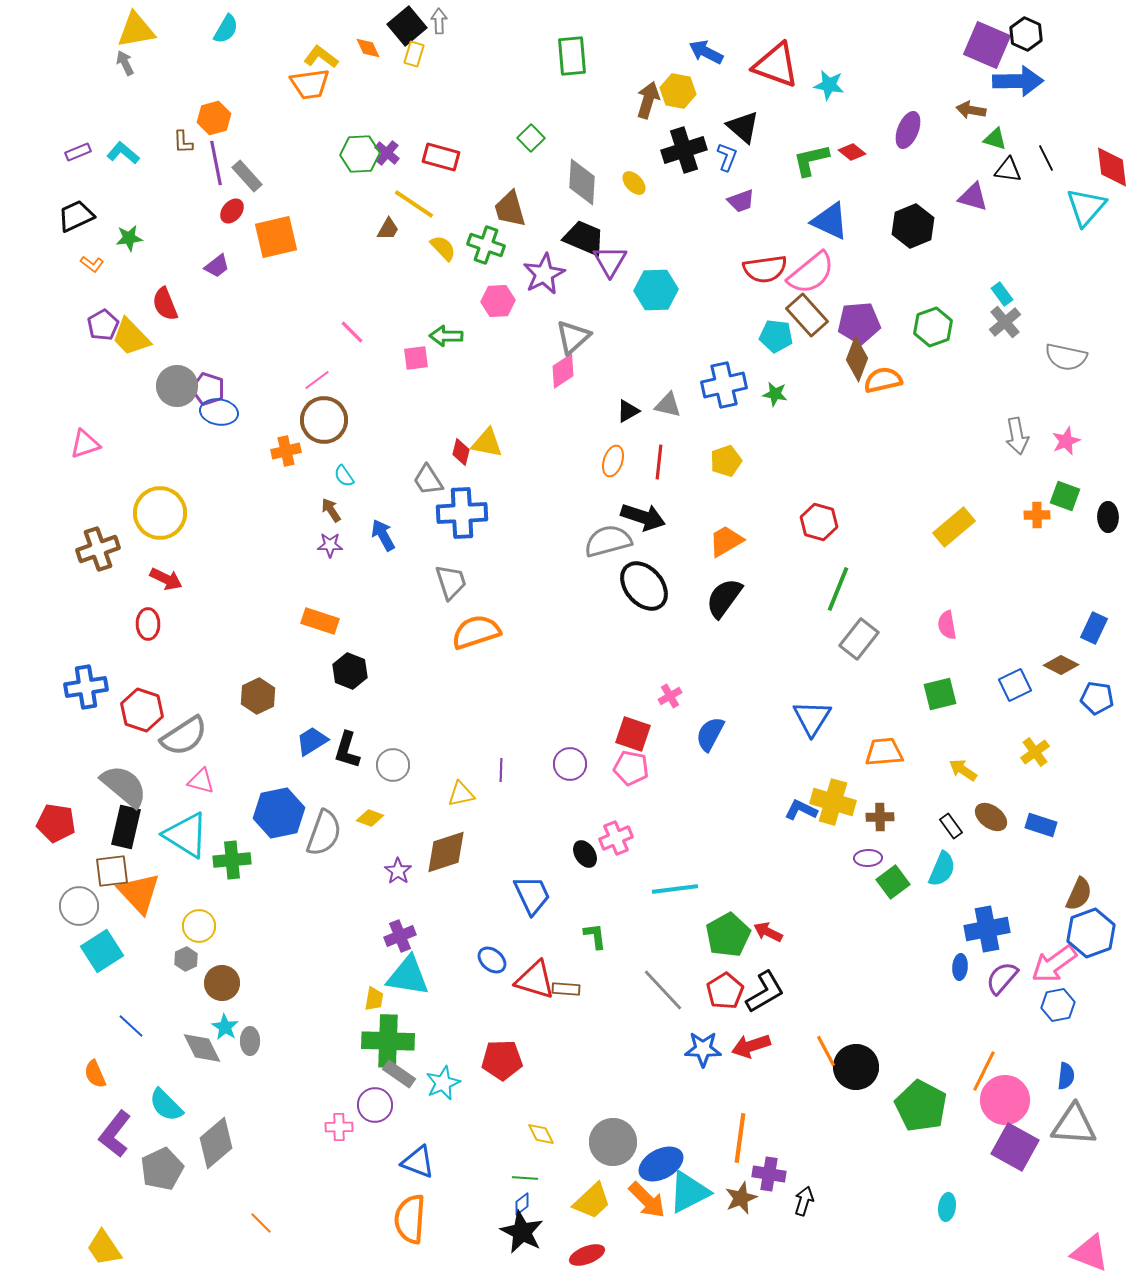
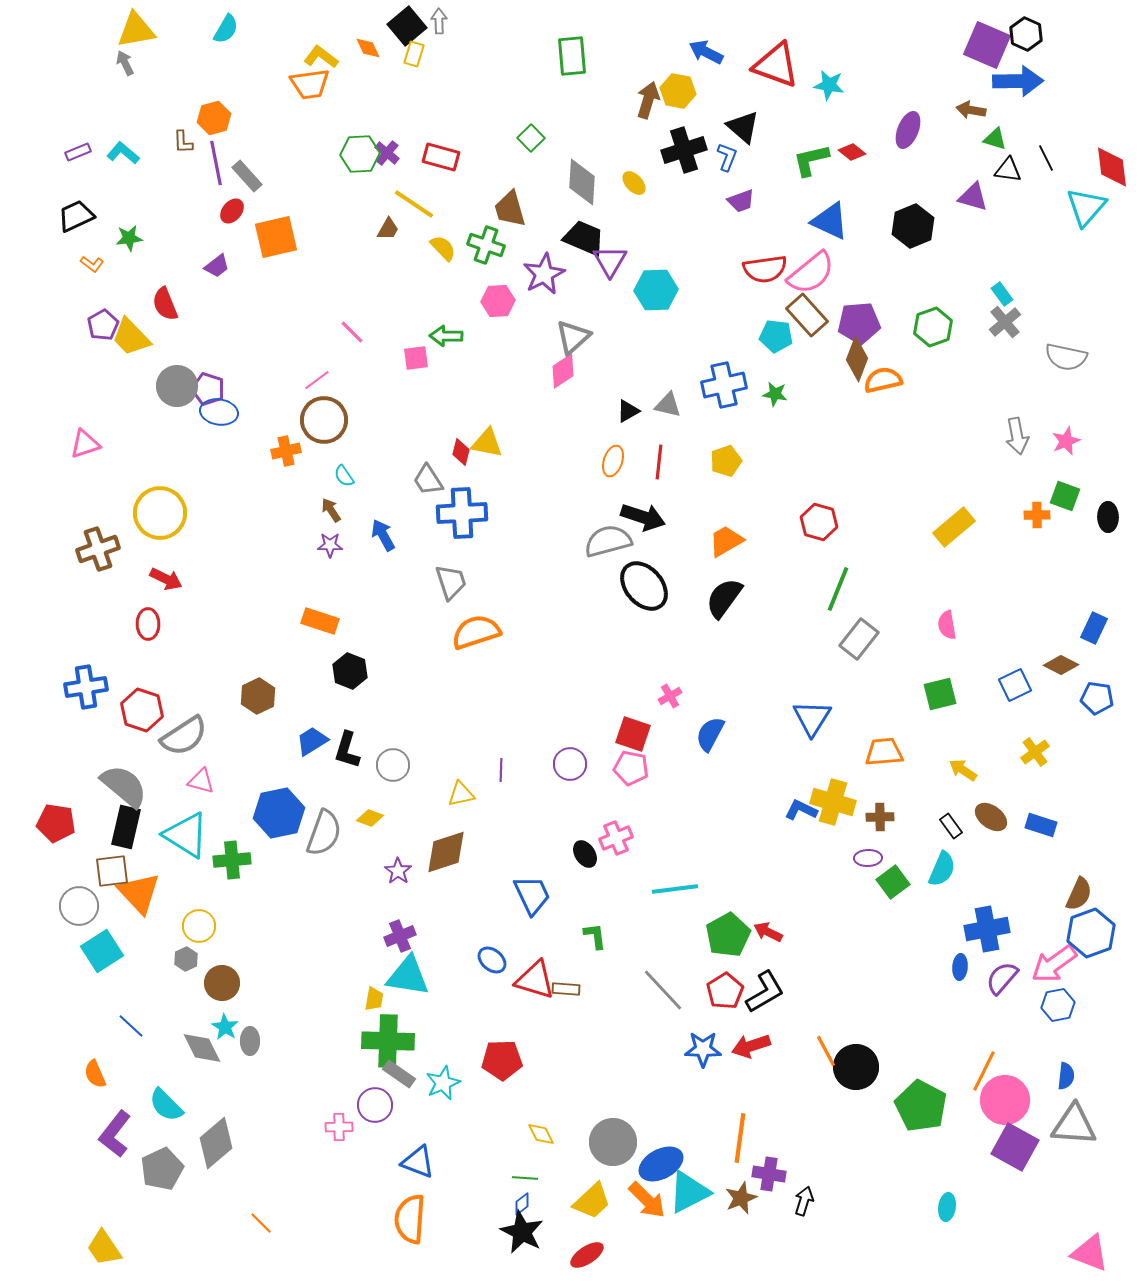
red ellipse at (587, 1255): rotated 12 degrees counterclockwise
